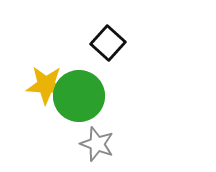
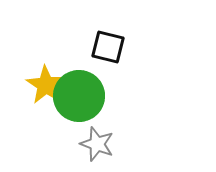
black square: moved 4 px down; rotated 28 degrees counterclockwise
yellow star: rotated 30 degrees clockwise
